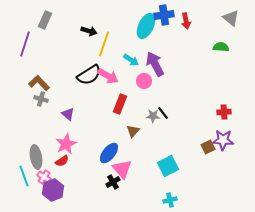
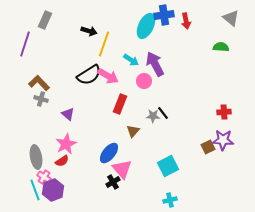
cyan line: moved 11 px right, 14 px down
